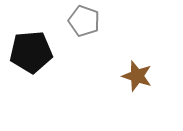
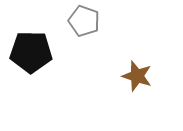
black pentagon: rotated 6 degrees clockwise
